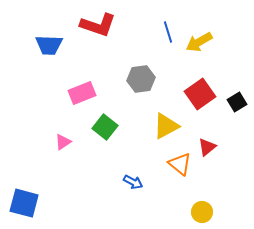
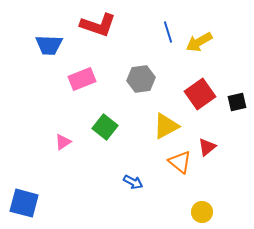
pink rectangle: moved 14 px up
black square: rotated 18 degrees clockwise
orange triangle: moved 2 px up
